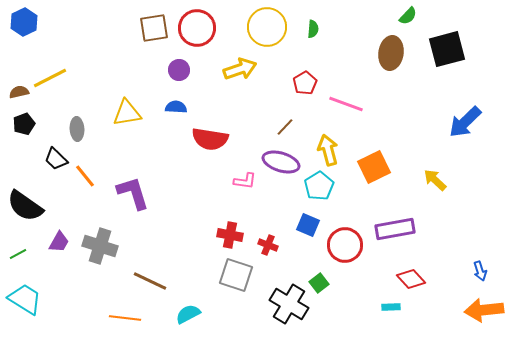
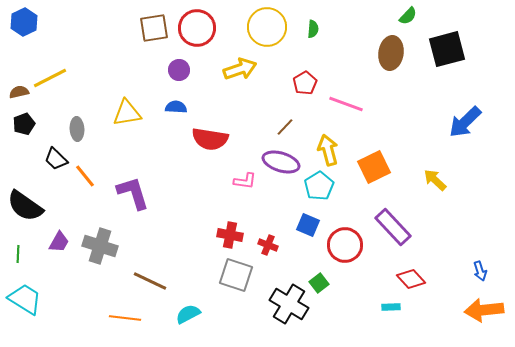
purple rectangle at (395, 229): moved 2 px left, 2 px up; rotated 57 degrees clockwise
green line at (18, 254): rotated 60 degrees counterclockwise
